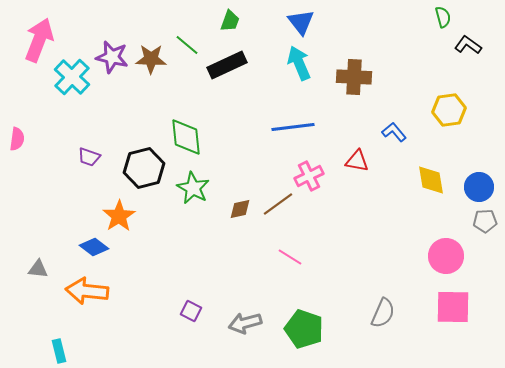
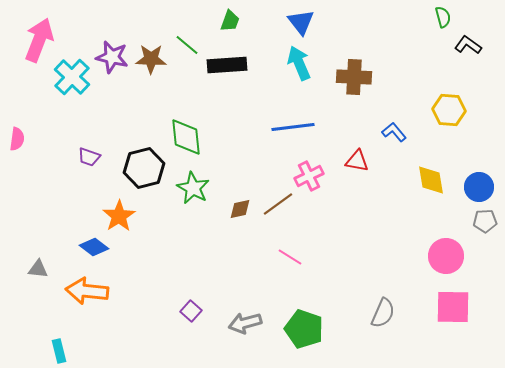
black rectangle: rotated 21 degrees clockwise
yellow hexagon: rotated 12 degrees clockwise
purple square: rotated 15 degrees clockwise
